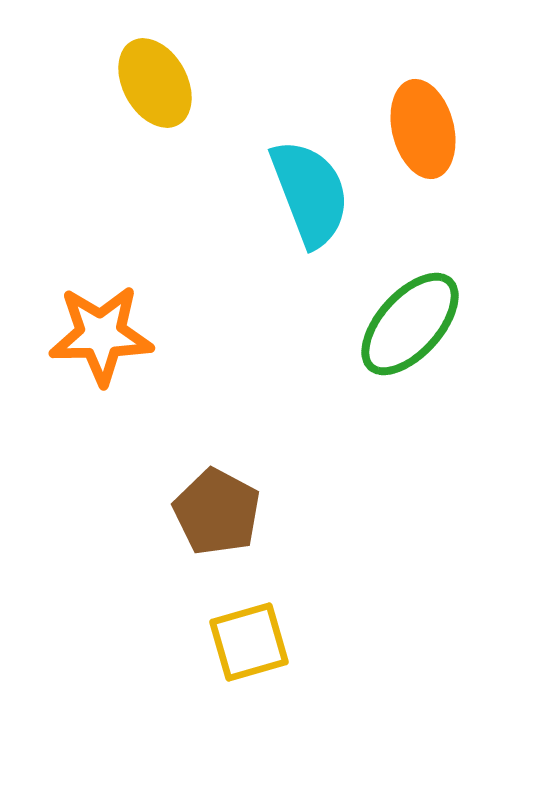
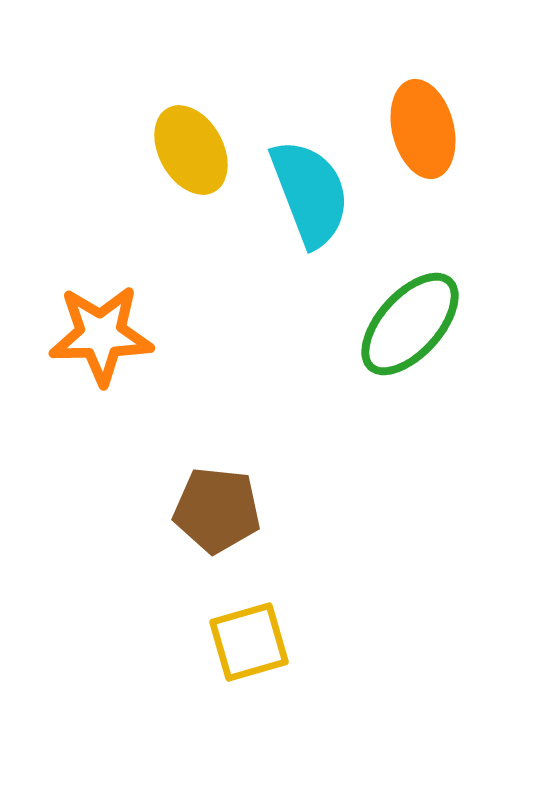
yellow ellipse: moved 36 px right, 67 px down
brown pentagon: moved 2 px up; rotated 22 degrees counterclockwise
